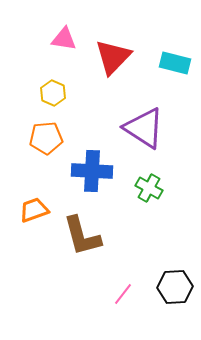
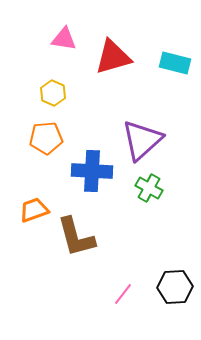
red triangle: rotated 30 degrees clockwise
purple triangle: moved 2 px left, 12 px down; rotated 45 degrees clockwise
brown L-shape: moved 6 px left, 1 px down
